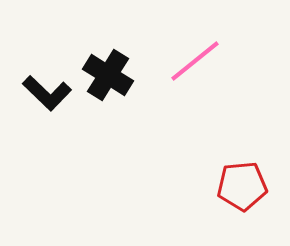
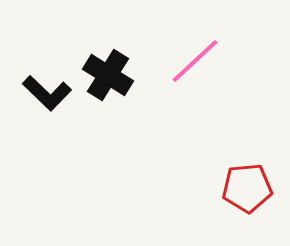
pink line: rotated 4 degrees counterclockwise
red pentagon: moved 5 px right, 2 px down
